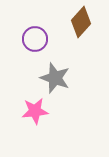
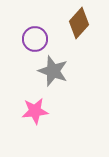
brown diamond: moved 2 px left, 1 px down
gray star: moved 2 px left, 7 px up
